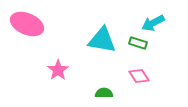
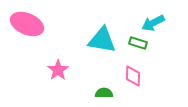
pink diamond: moved 6 px left; rotated 35 degrees clockwise
